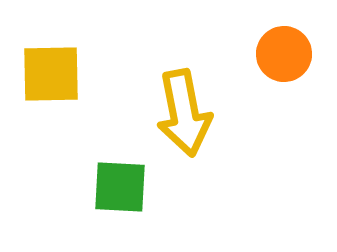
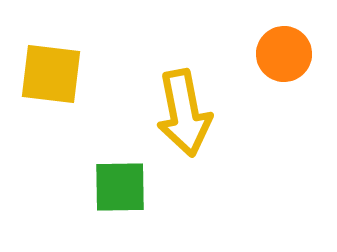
yellow square: rotated 8 degrees clockwise
green square: rotated 4 degrees counterclockwise
